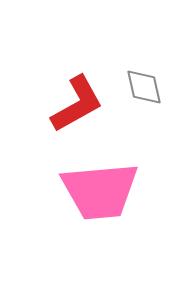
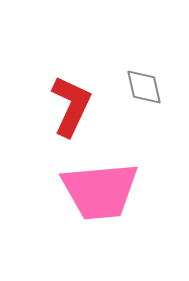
red L-shape: moved 6 px left, 2 px down; rotated 36 degrees counterclockwise
